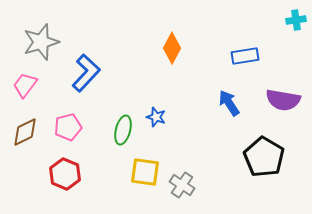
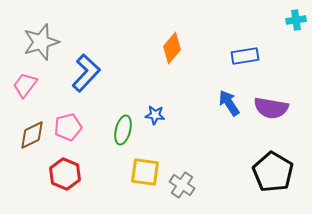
orange diamond: rotated 12 degrees clockwise
purple semicircle: moved 12 px left, 8 px down
blue star: moved 1 px left, 2 px up; rotated 12 degrees counterclockwise
brown diamond: moved 7 px right, 3 px down
black pentagon: moved 9 px right, 15 px down
